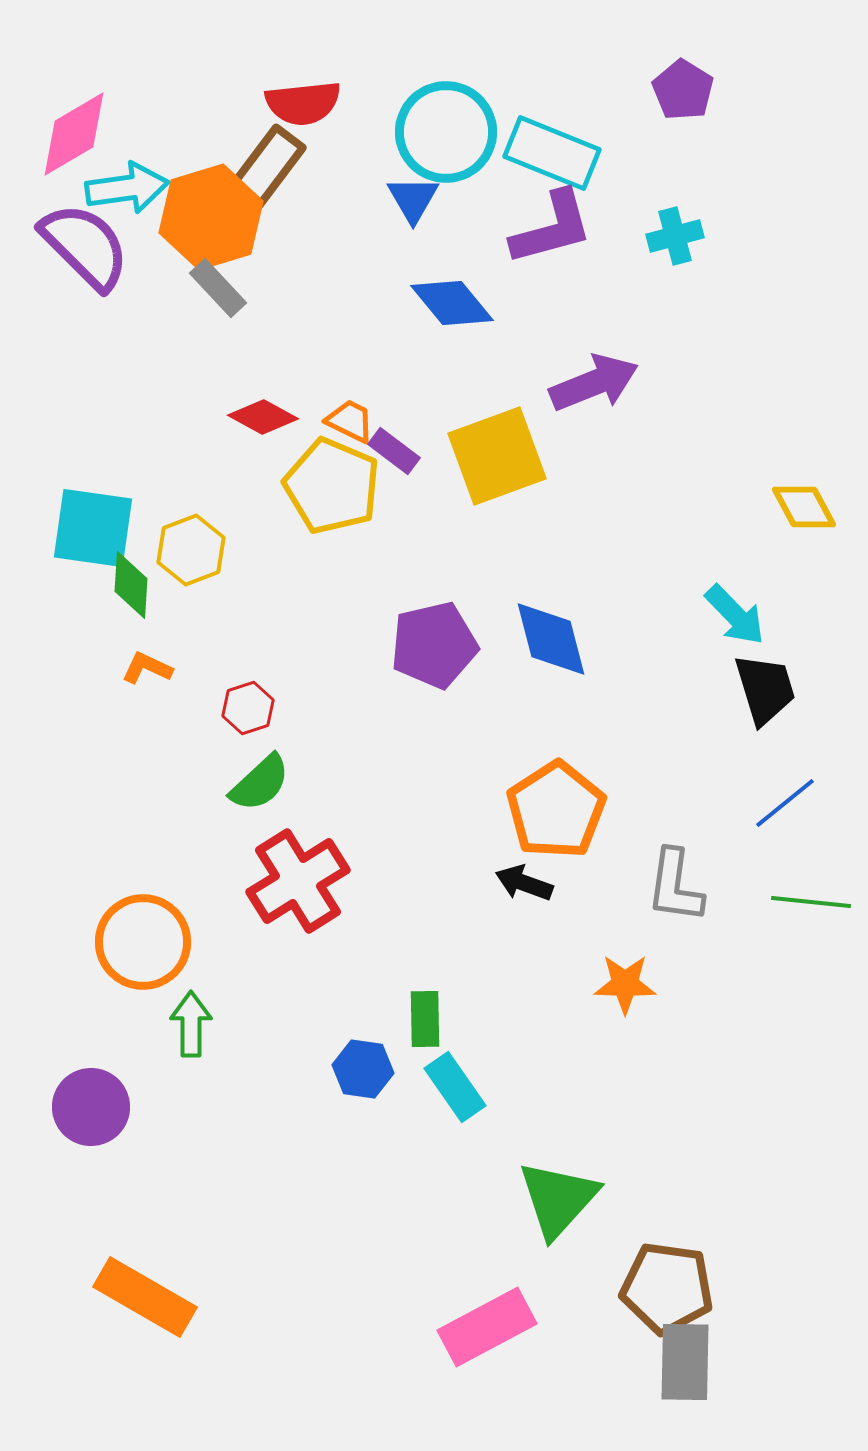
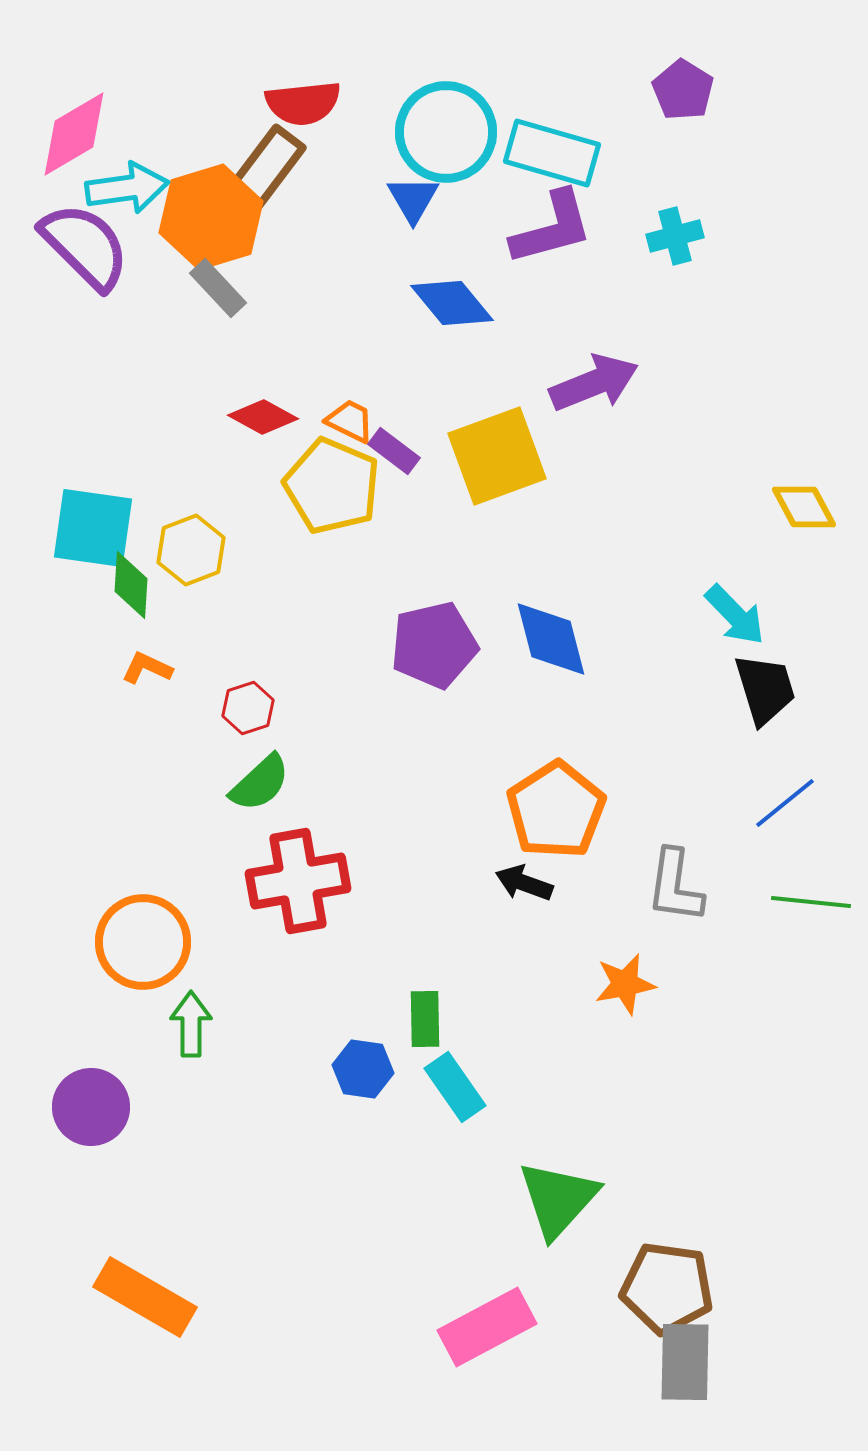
cyan rectangle at (552, 153): rotated 6 degrees counterclockwise
red cross at (298, 881): rotated 22 degrees clockwise
orange star at (625, 984): rotated 12 degrees counterclockwise
